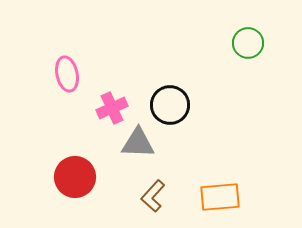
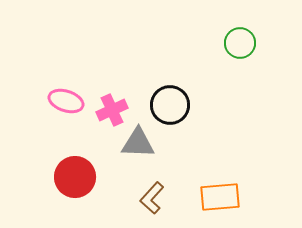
green circle: moved 8 px left
pink ellipse: moved 1 px left, 27 px down; rotated 60 degrees counterclockwise
pink cross: moved 2 px down
brown L-shape: moved 1 px left, 2 px down
